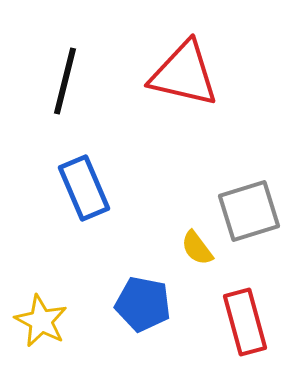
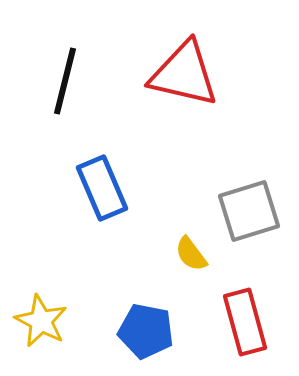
blue rectangle: moved 18 px right
yellow semicircle: moved 6 px left, 6 px down
blue pentagon: moved 3 px right, 27 px down
